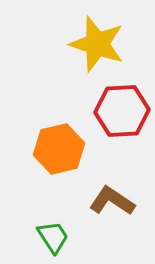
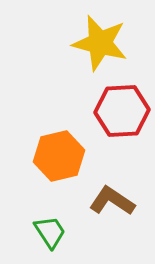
yellow star: moved 3 px right, 1 px up; rotated 4 degrees counterclockwise
orange hexagon: moved 7 px down
green trapezoid: moved 3 px left, 5 px up
